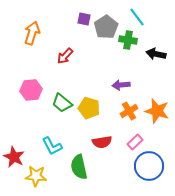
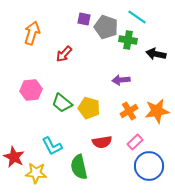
cyan line: rotated 18 degrees counterclockwise
gray pentagon: rotated 20 degrees counterclockwise
red arrow: moved 1 px left, 2 px up
purple arrow: moved 5 px up
orange star: rotated 25 degrees counterclockwise
yellow star: moved 3 px up
